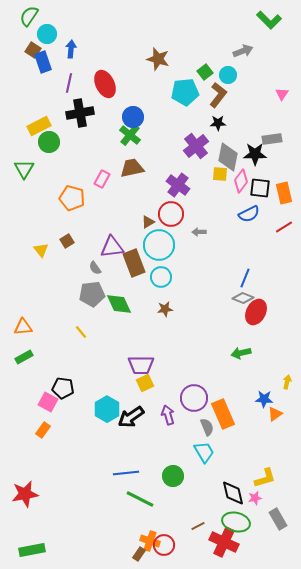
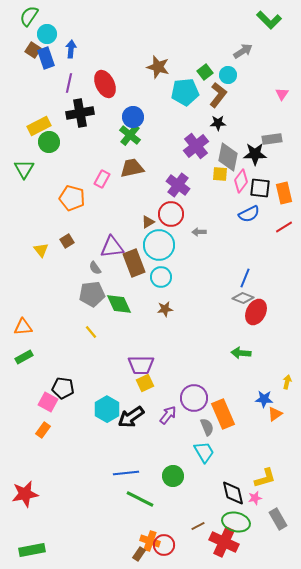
gray arrow at (243, 51): rotated 12 degrees counterclockwise
brown star at (158, 59): moved 8 px down
blue rectangle at (43, 62): moved 3 px right, 4 px up
yellow line at (81, 332): moved 10 px right
green arrow at (241, 353): rotated 18 degrees clockwise
purple arrow at (168, 415): rotated 54 degrees clockwise
